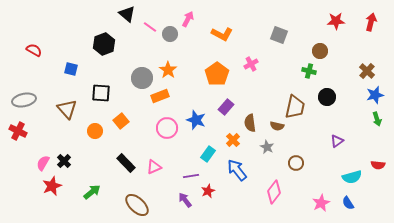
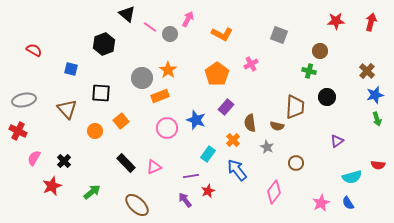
brown trapezoid at (295, 107): rotated 10 degrees counterclockwise
pink semicircle at (43, 163): moved 9 px left, 5 px up
